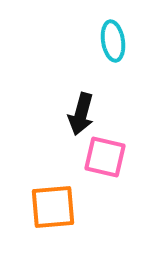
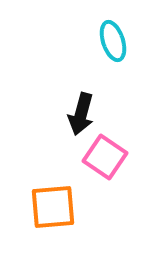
cyan ellipse: rotated 9 degrees counterclockwise
pink square: rotated 21 degrees clockwise
